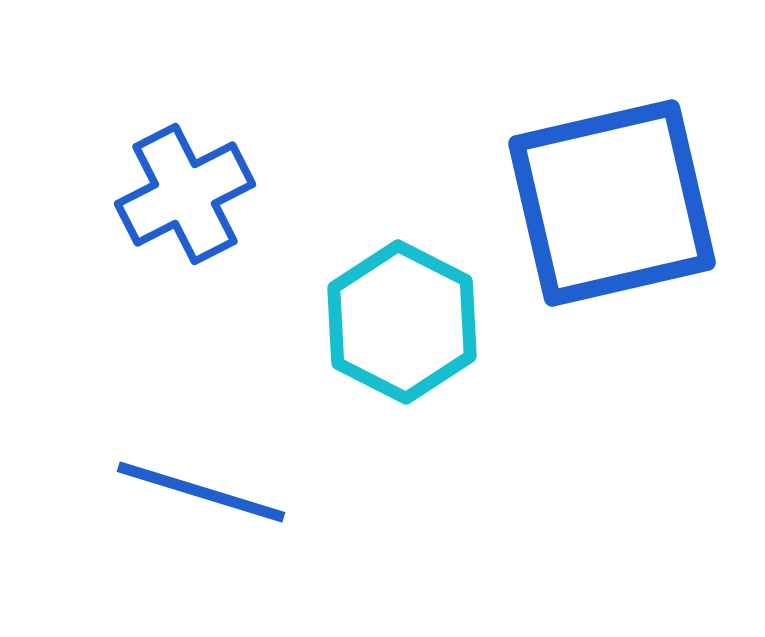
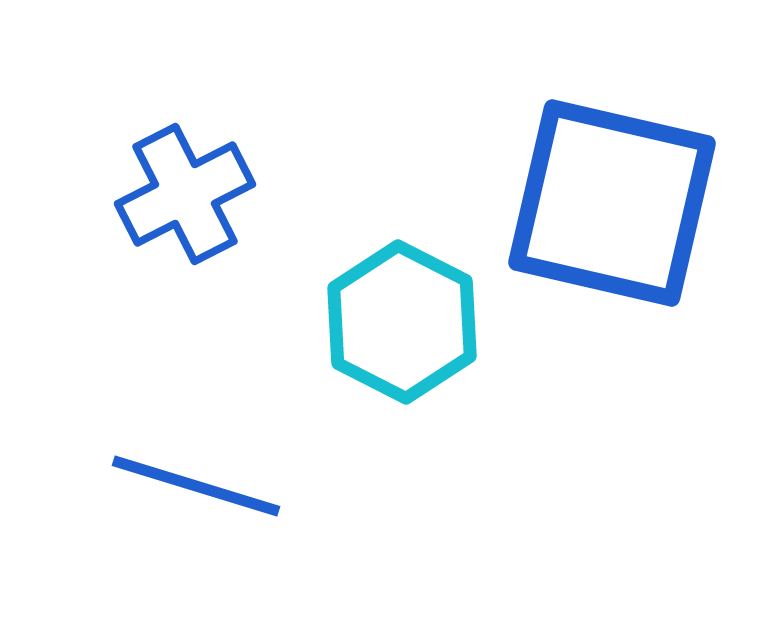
blue square: rotated 26 degrees clockwise
blue line: moved 5 px left, 6 px up
